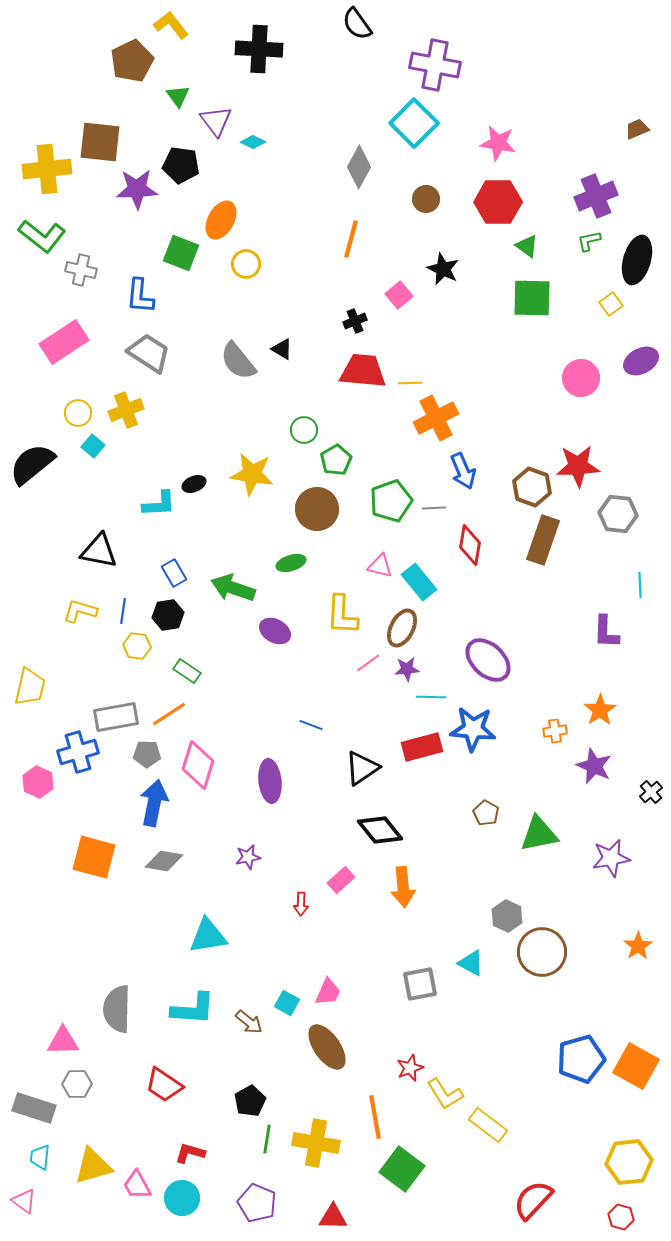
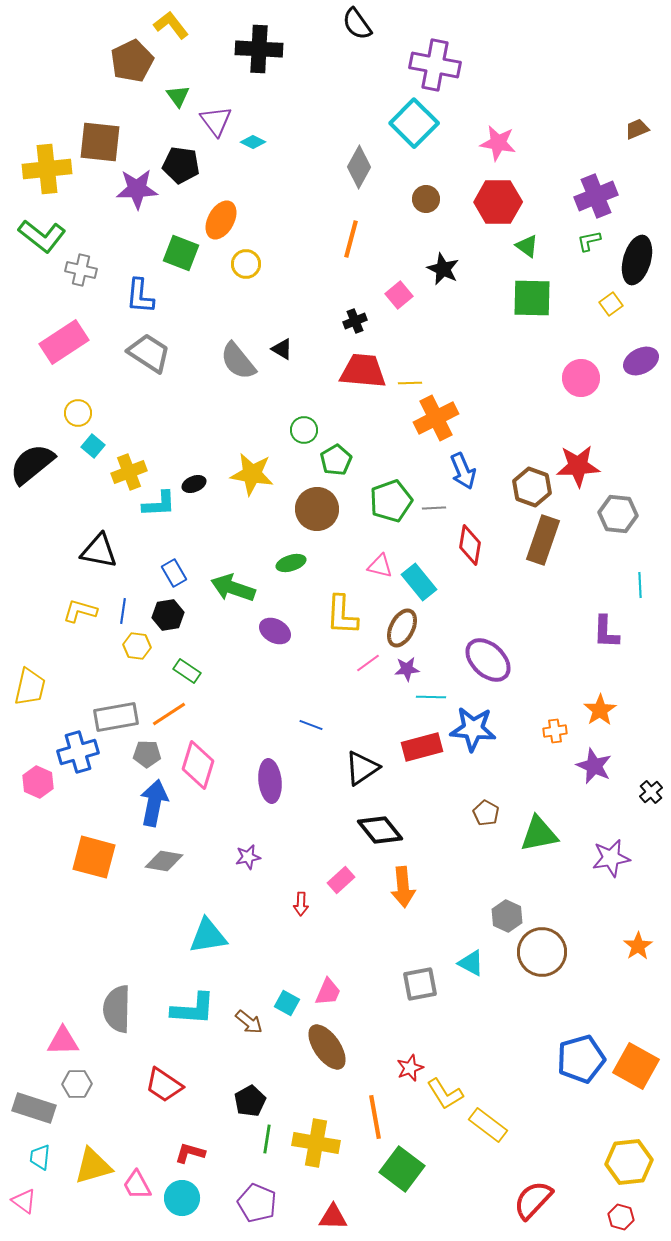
yellow cross at (126, 410): moved 3 px right, 62 px down
